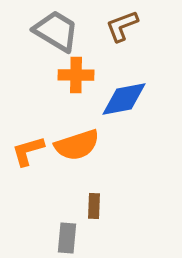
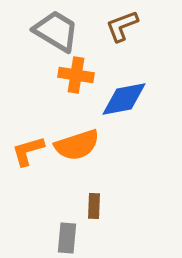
orange cross: rotated 8 degrees clockwise
